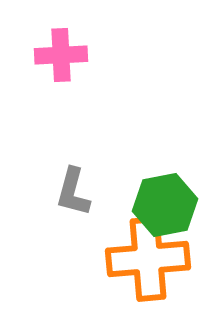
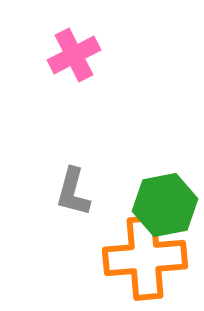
pink cross: moved 13 px right; rotated 24 degrees counterclockwise
orange cross: moved 3 px left, 1 px up
